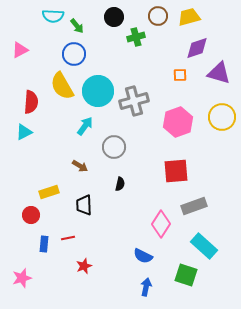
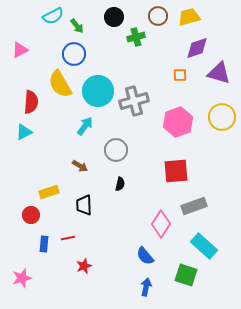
cyan semicircle: rotated 30 degrees counterclockwise
yellow semicircle: moved 2 px left, 2 px up
gray circle: moved 2 px right, 3 px down
blue semicircle: moved 2 px right; rotated 24 degrees clockwise
